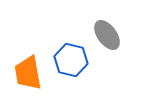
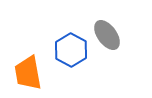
blue hexagon: moved 10 px up; rotated 16 degrees clockwise
